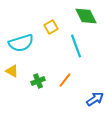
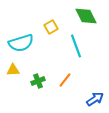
yellow triangle: moved 1 px right, 1 px up; rotated 32 degrees counterclockwise
